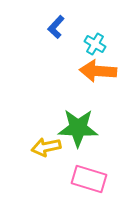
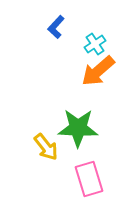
cyan cross: rotated 25 degrees clockwise
orange arrow: rotated 45 degrees counterclockwise
yellow arrow: rotated 116 degrees counterclockwise
pink rectangle: rotated 56 degrees clockwise
